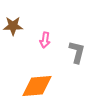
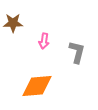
brown star: moved 3 px up
pink arrow: moved 1 px left, 1 px down
